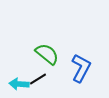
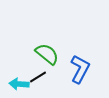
blue L-shape: moved 1 px left, 1 px down
black line: moved 2 px up
